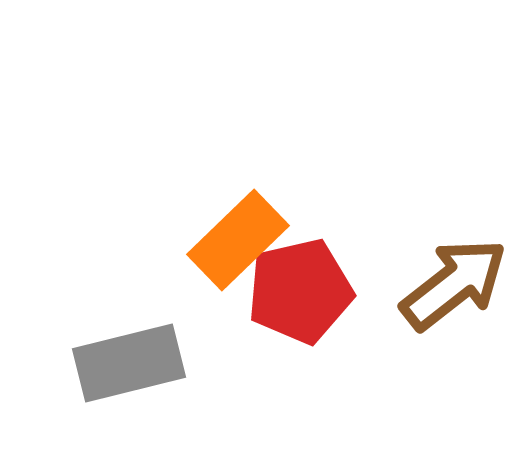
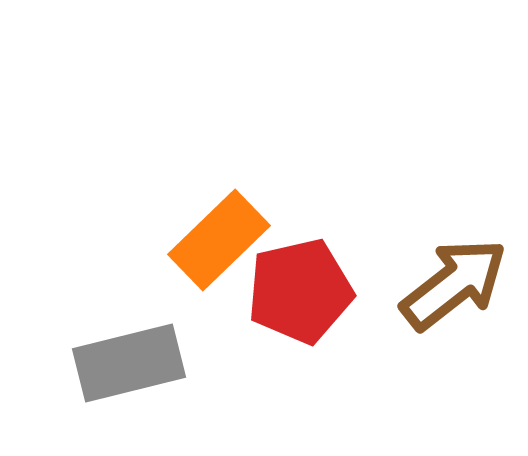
orange rectangle: moved 19 px left
